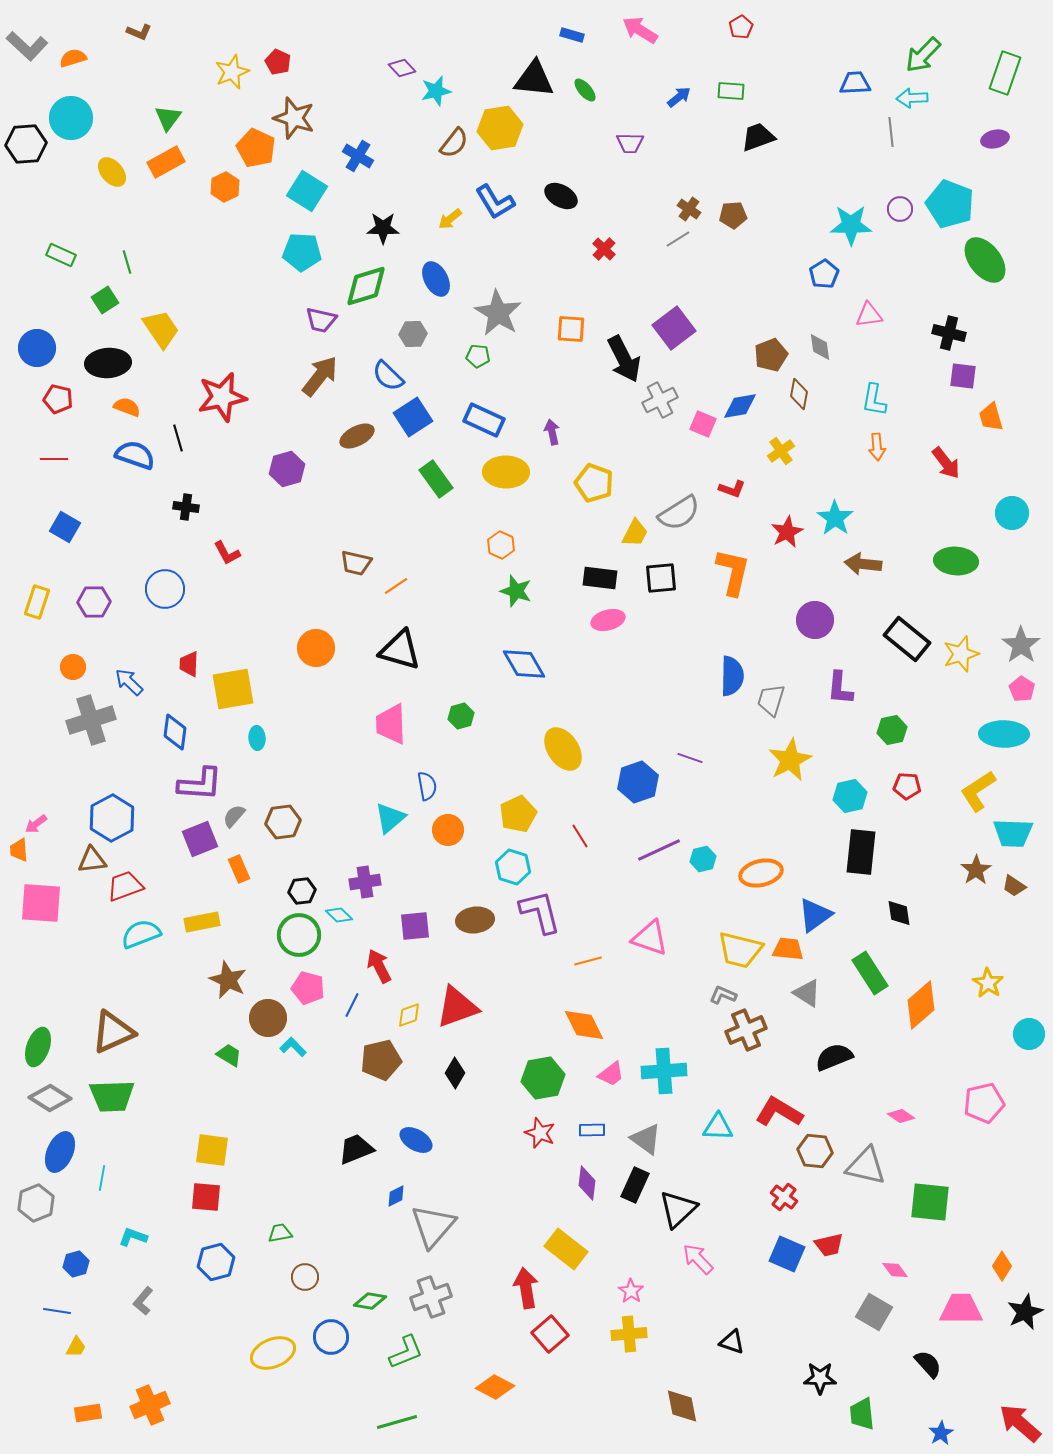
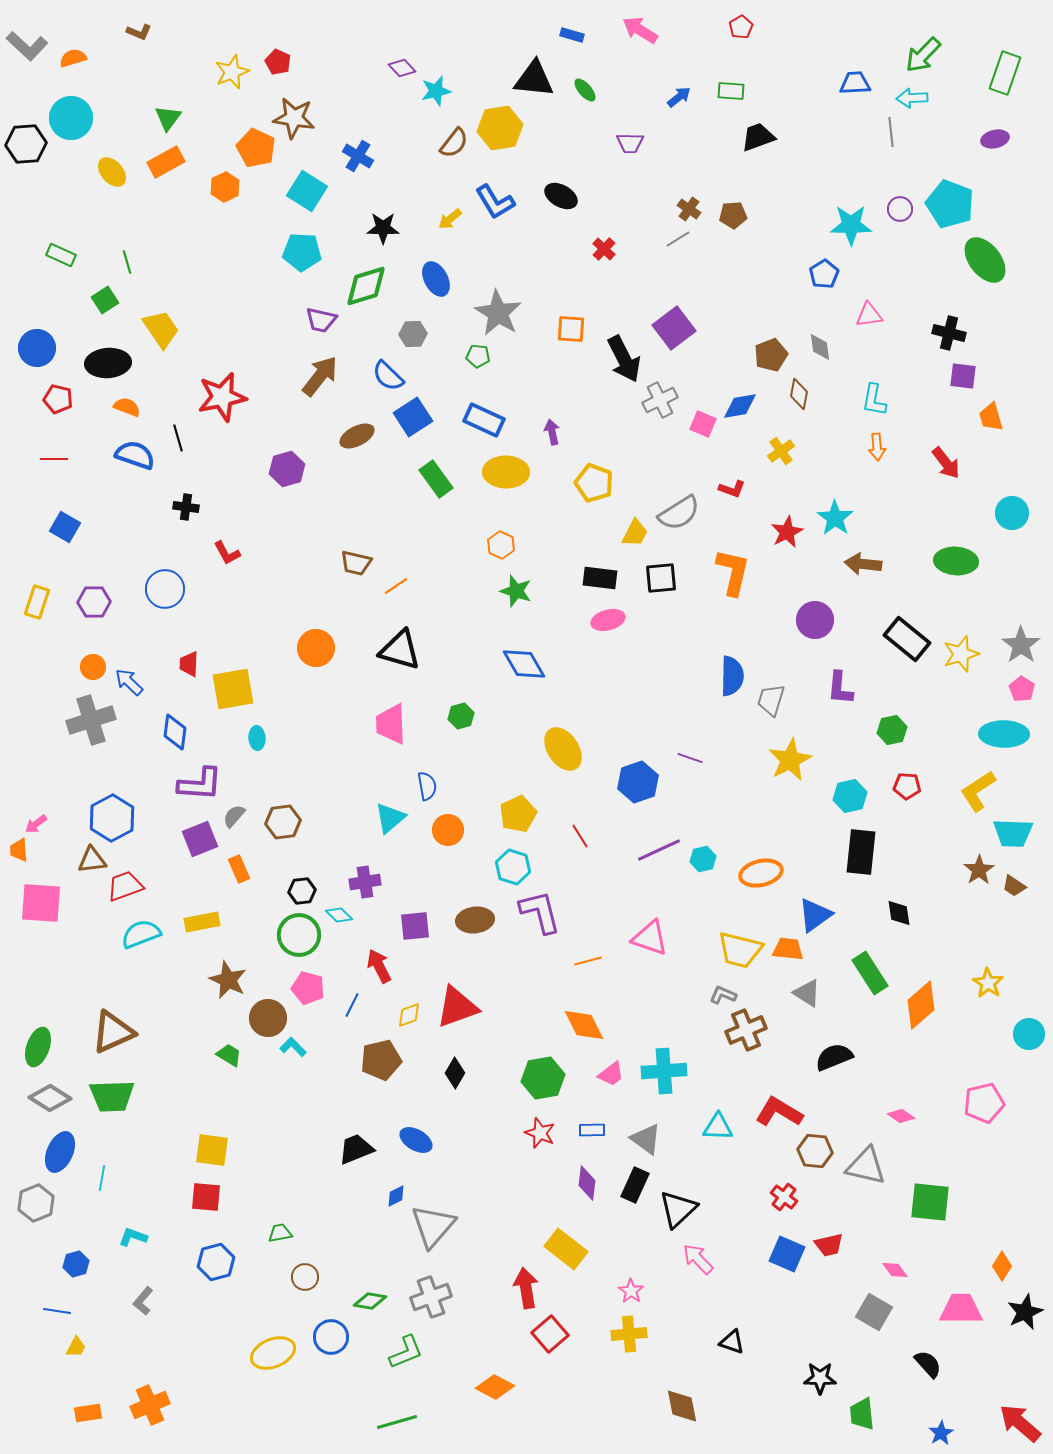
brown star at (294, 118): rotated 9 degrees counterclockwise
orange circle at (73, 667): moved 20 px right
brown star at (976, 870): moved 3 px right
